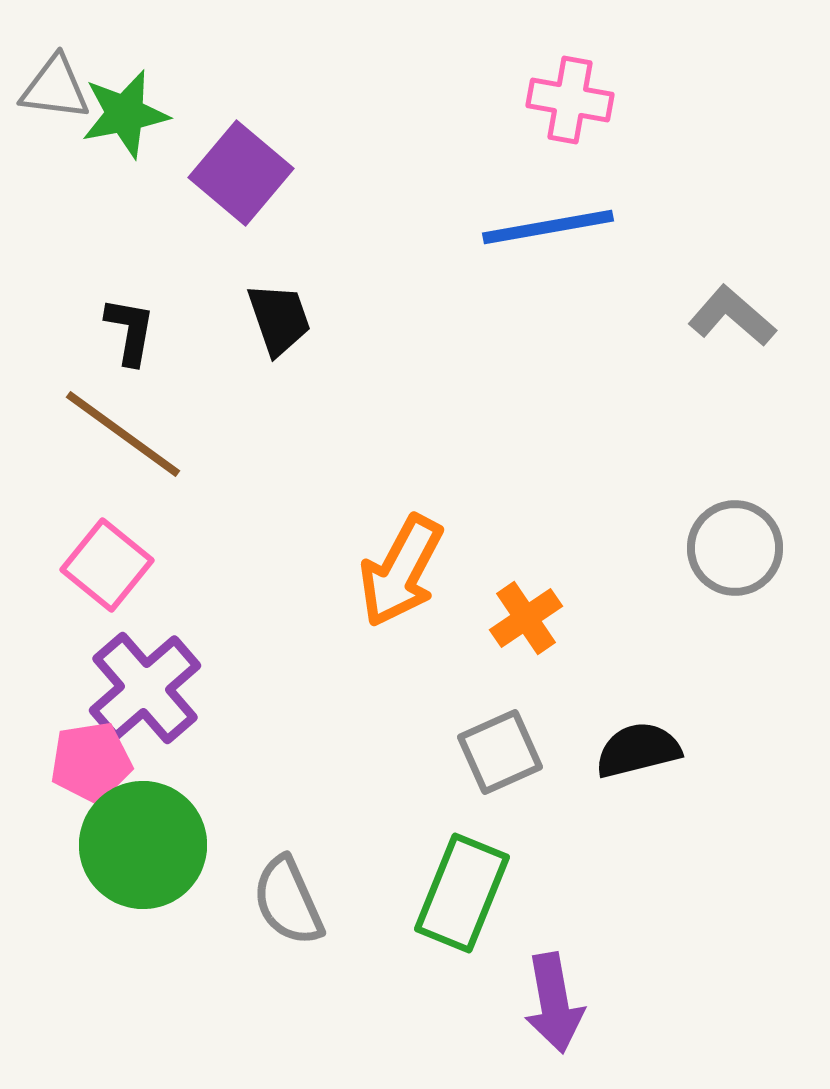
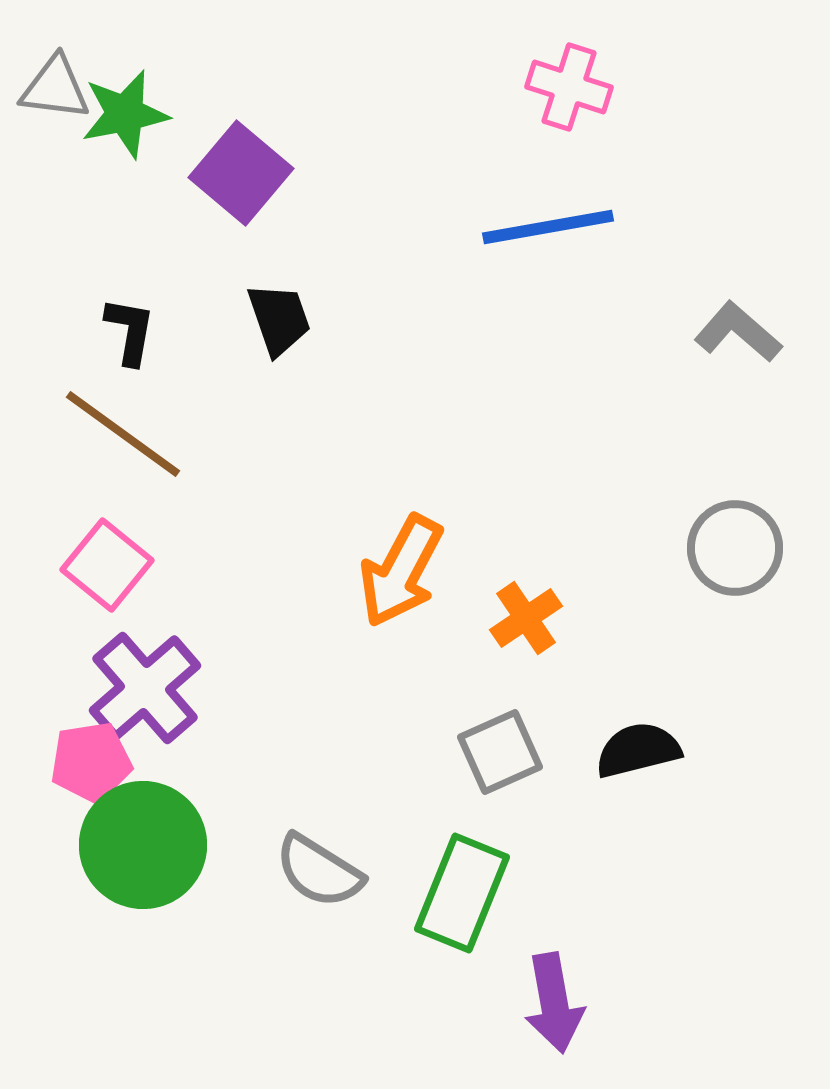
pink cross: moved 1 px left, 13 px up; rotated 8 degrees clockwise
gray L-shape: moved 6 px right, 16 px down
gray semicircle: moved 31 px right, 30 px up; rotated 34 degrees counterclockwise
